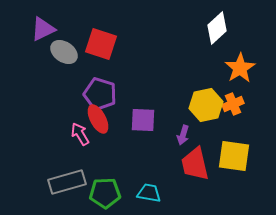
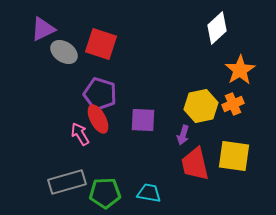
orange star: moved 2 px down
yellow hexagon: moved 5 px left, 1 px down
